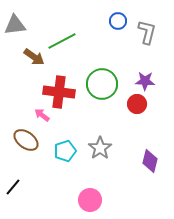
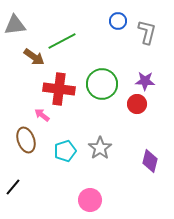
red cross: moved 3 px up
brown ellipse: rotated 35 degrees clockwise
